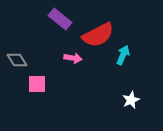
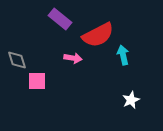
cyan arrow: rotated 36 degrees counterclockwise
gray diamond: rotated 15 degrees clockwise
pink square: moved 3 px up
